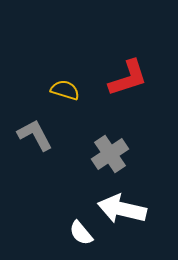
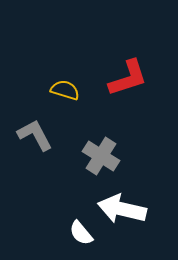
gray cross: moved 9 px left, 2 px down; rotated 24 degrees counterclockwise
